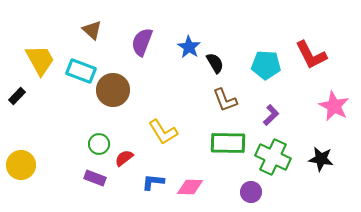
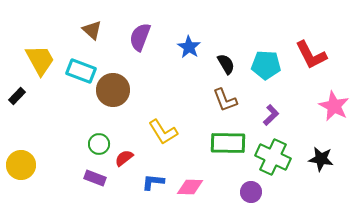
purple semicircle: moved 2 px left, 5 px up
black semicircle: moved 11 px right, 1 px down
